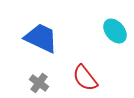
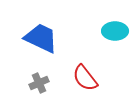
cyan ellipse: rotated 50 degrees counterclockwise
gray cross: rotated 30 degrees clockwise
